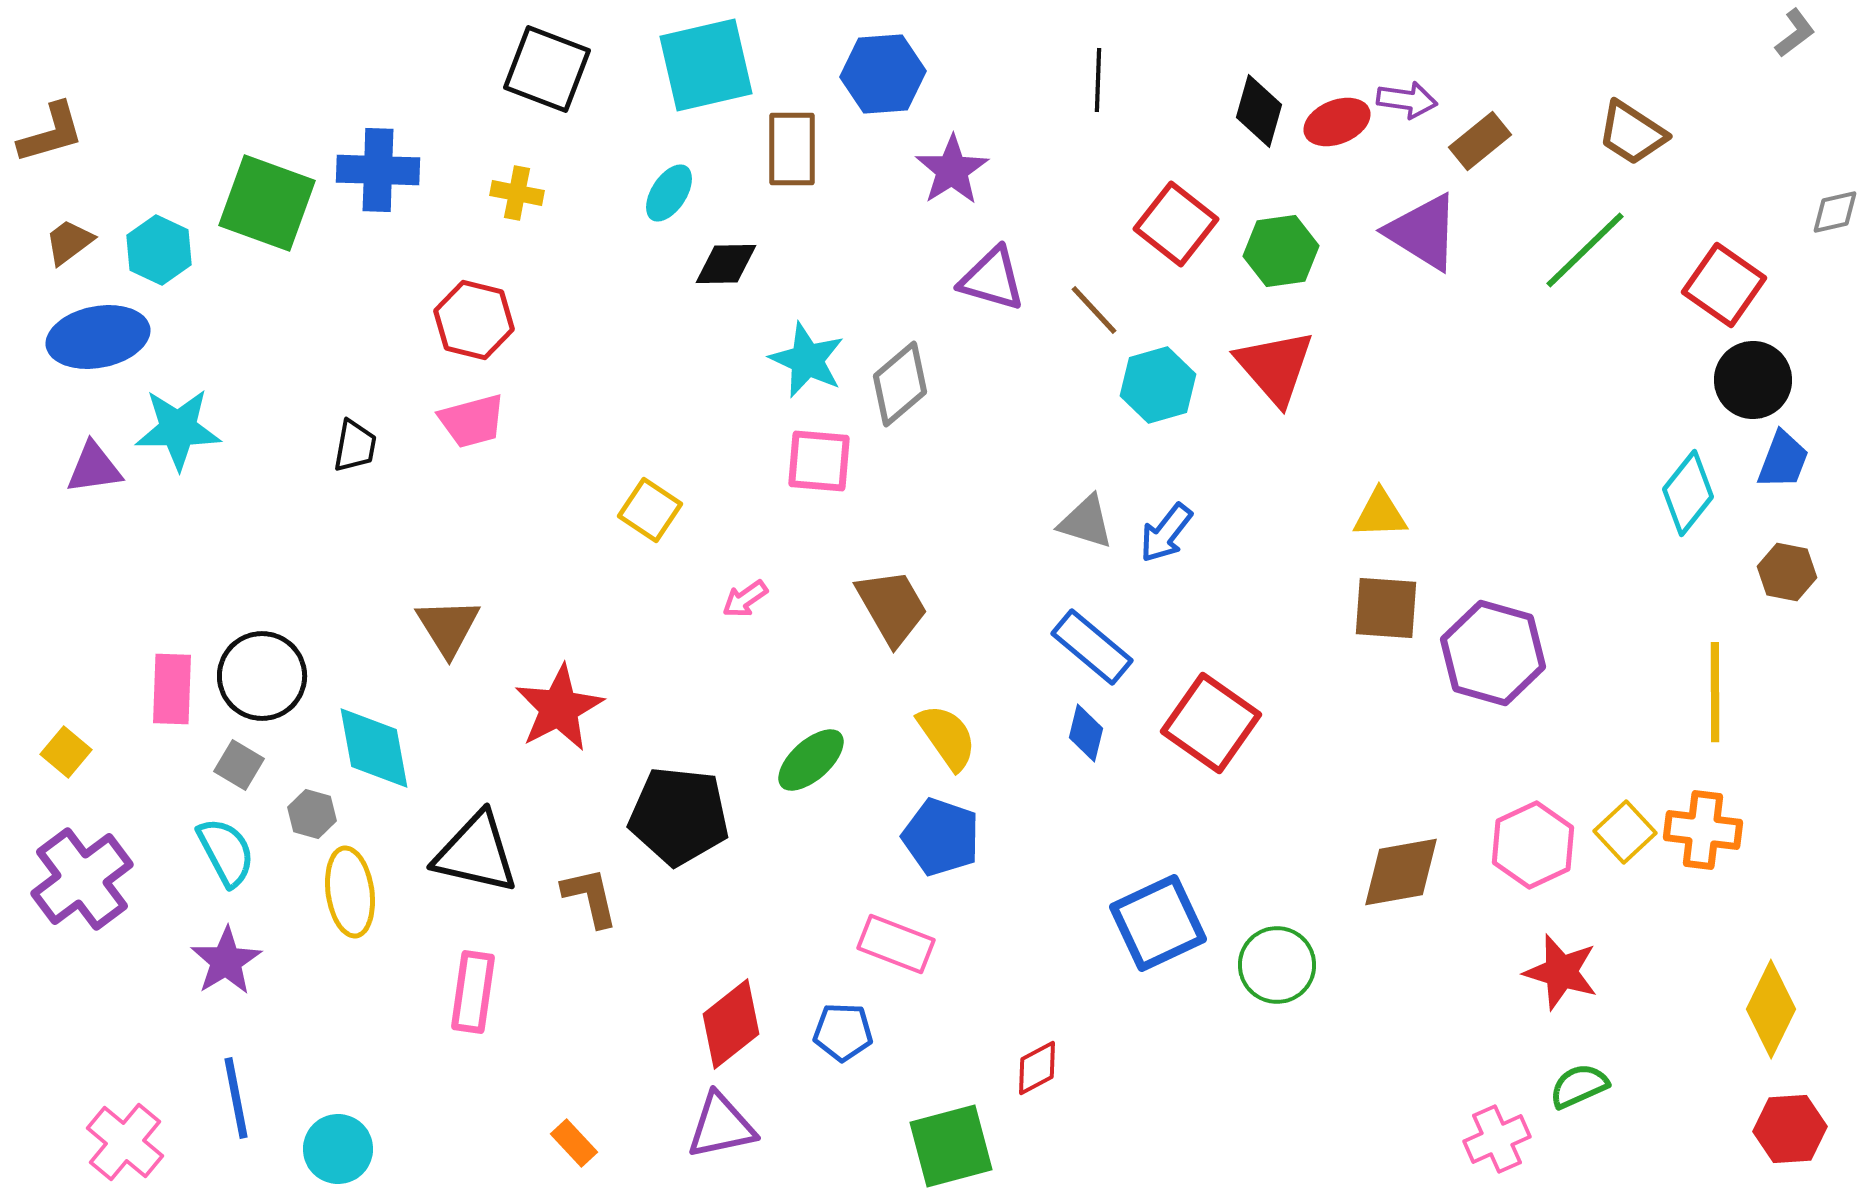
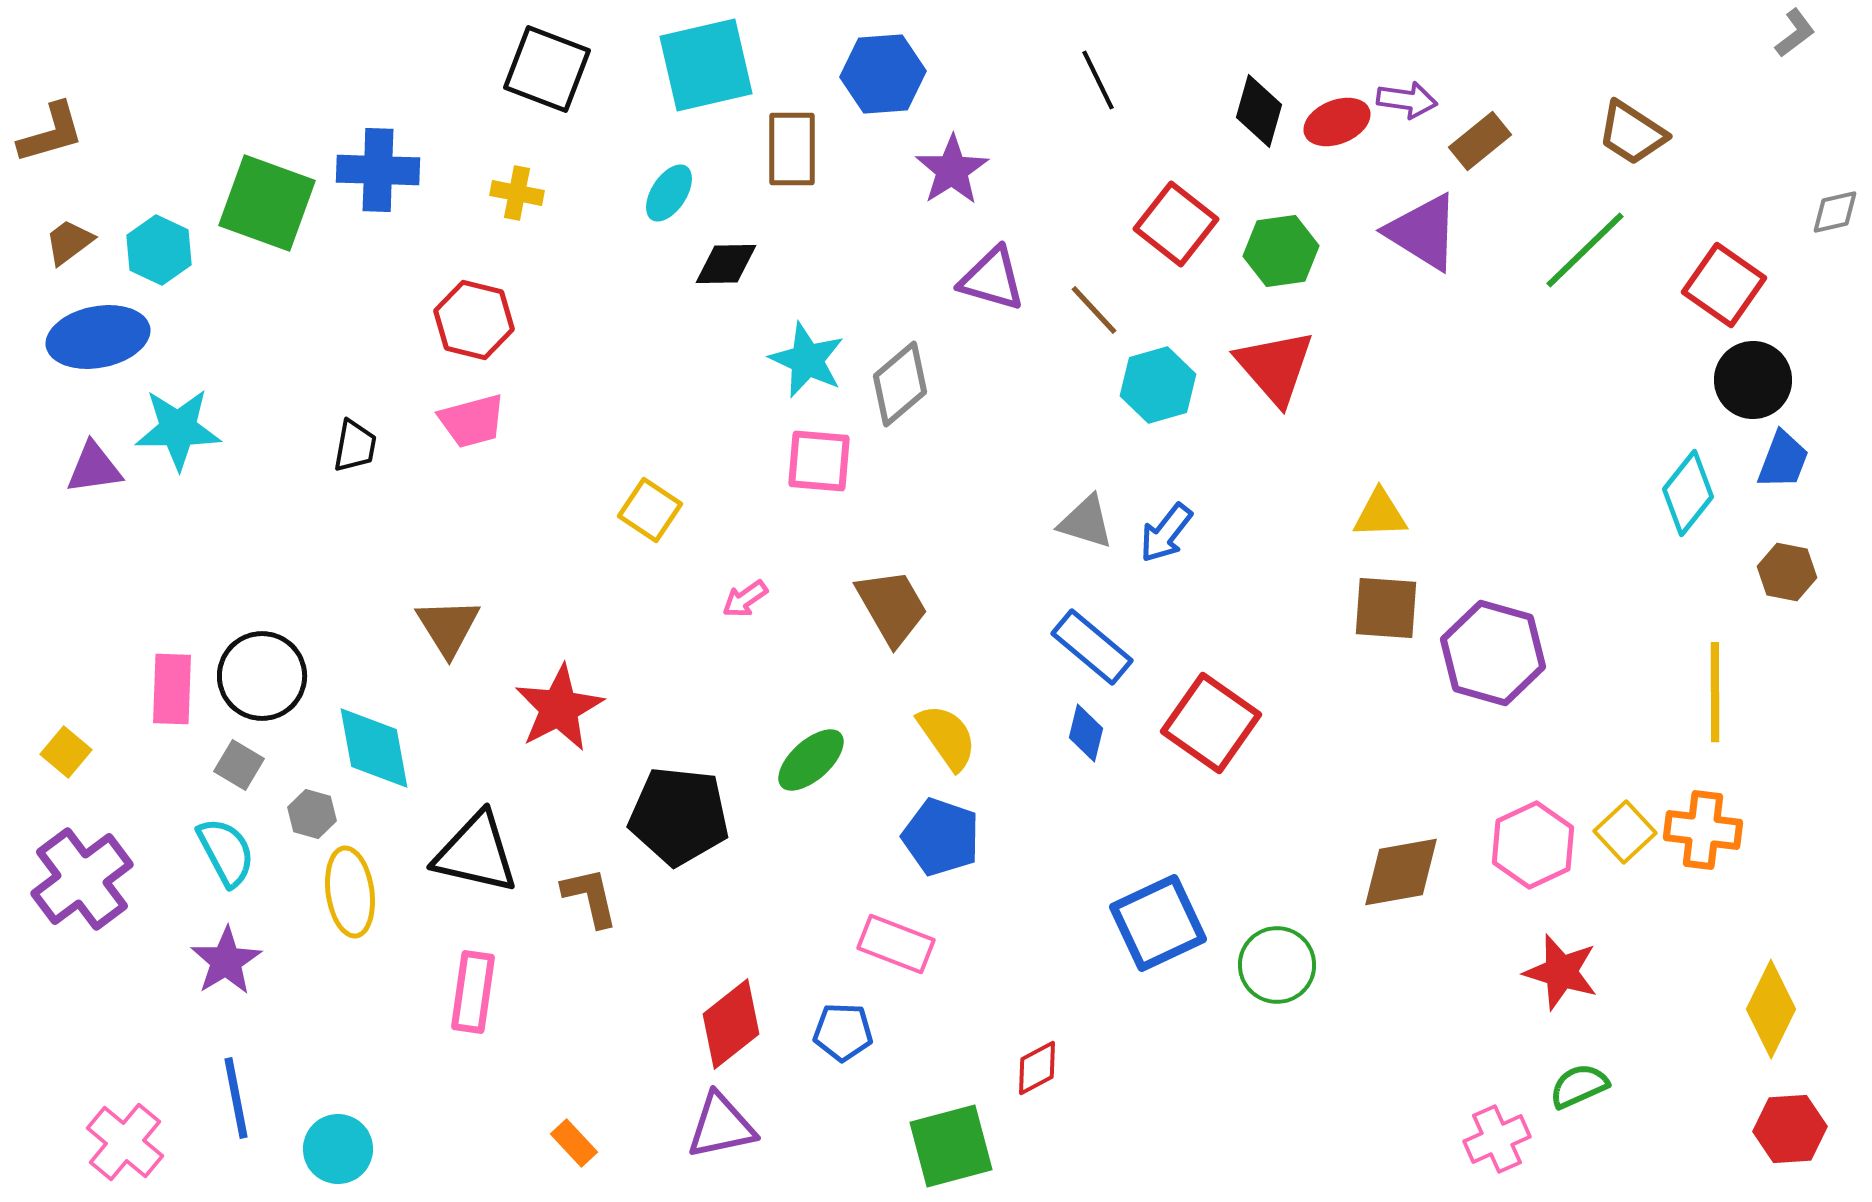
black line at (1098, 80): rotated 28 degrees counterclockwise
